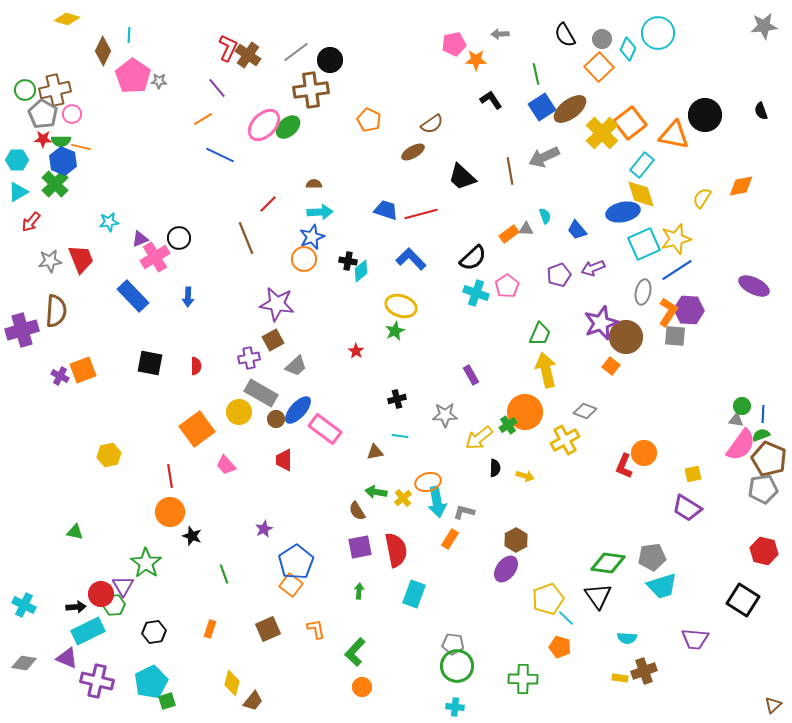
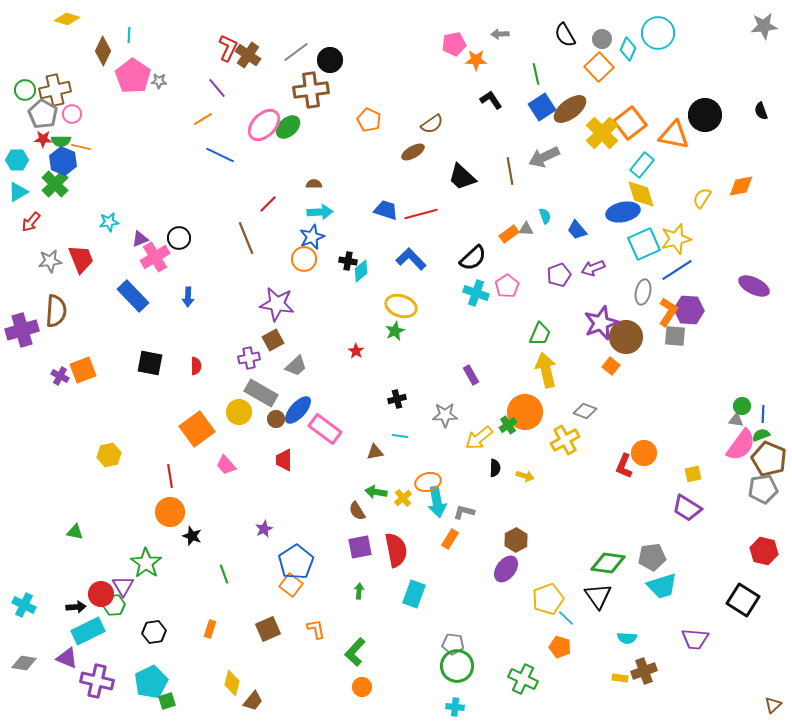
green cross at (523, 679): rotated 24 degrees clockwise
